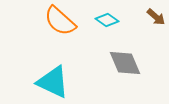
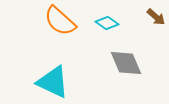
cyan diamond: moved 3 px down
gray diamond: moved 1 px right
